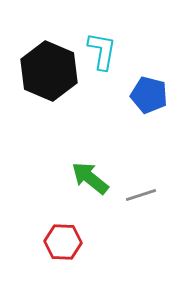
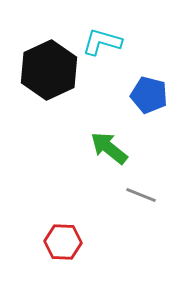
cyan L-shape: moved 9 px up; rotated 84 degrees counterclockwise
black hexagon: moved 1 px up; rotated 12 degrees clockwise
green arrow: moved 19 px right, 30 px up
gray line: rotated 40 degrees clockwise
